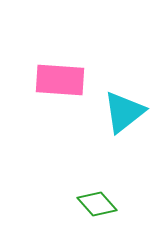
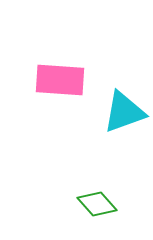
cyan triangle: rotated 18 degrees clockwise
